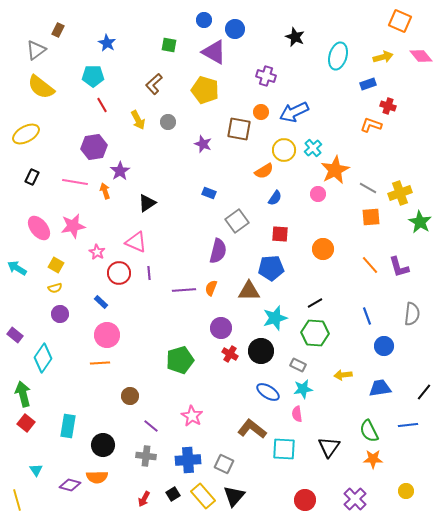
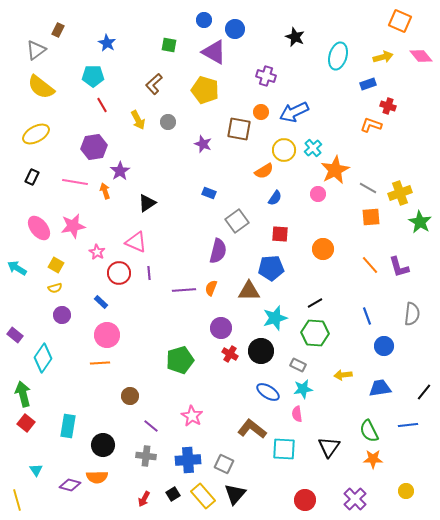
yellow ellipse at (26, 134): moved 10 px right
purple circle at (60, 314): moved 2 px right, 1 px down
black triangle at (234, 496): moved 1 px right, 2 px up
